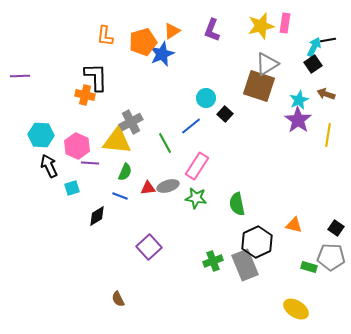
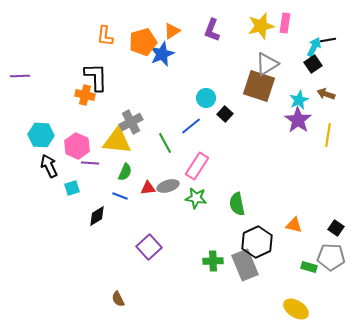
green cross at (213, 261): rotated 18 degrees clockwise
